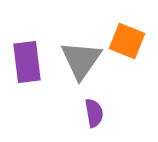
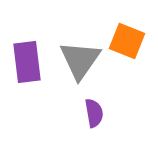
gray triangle: moved 1 px left
